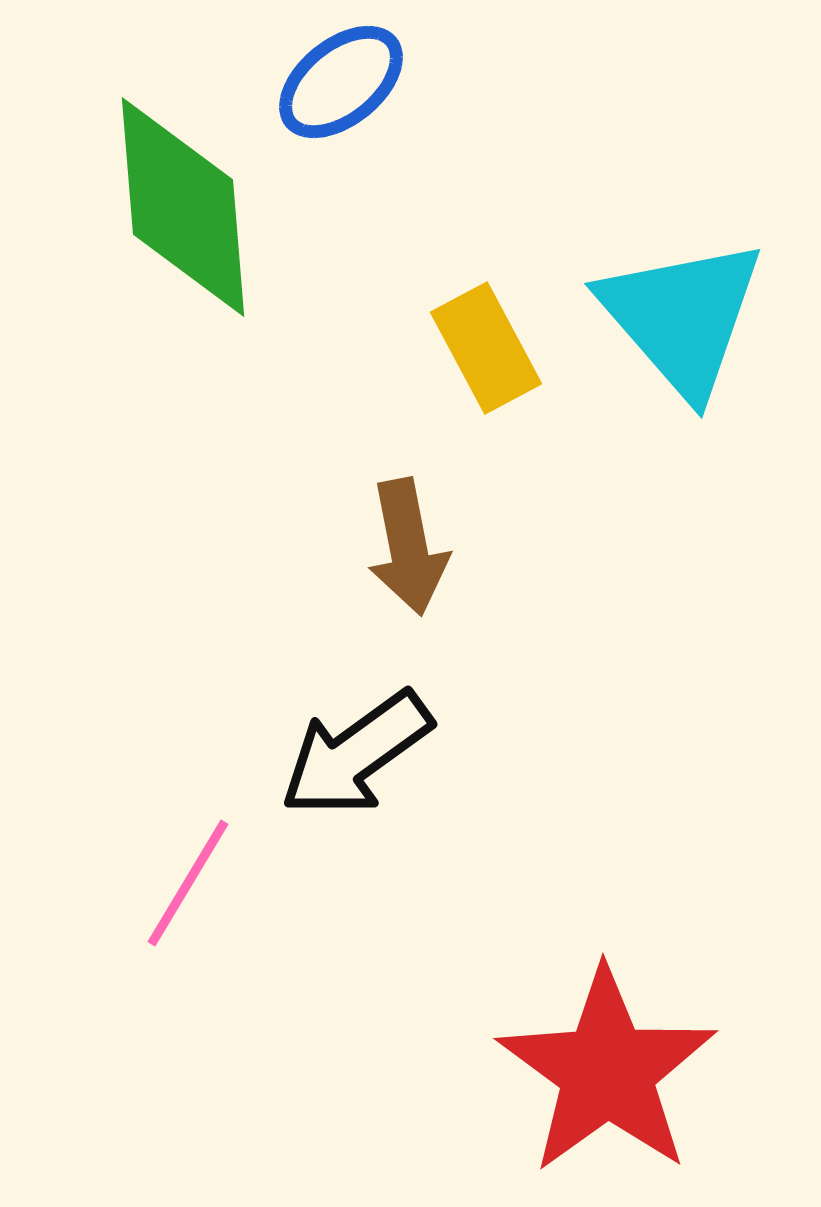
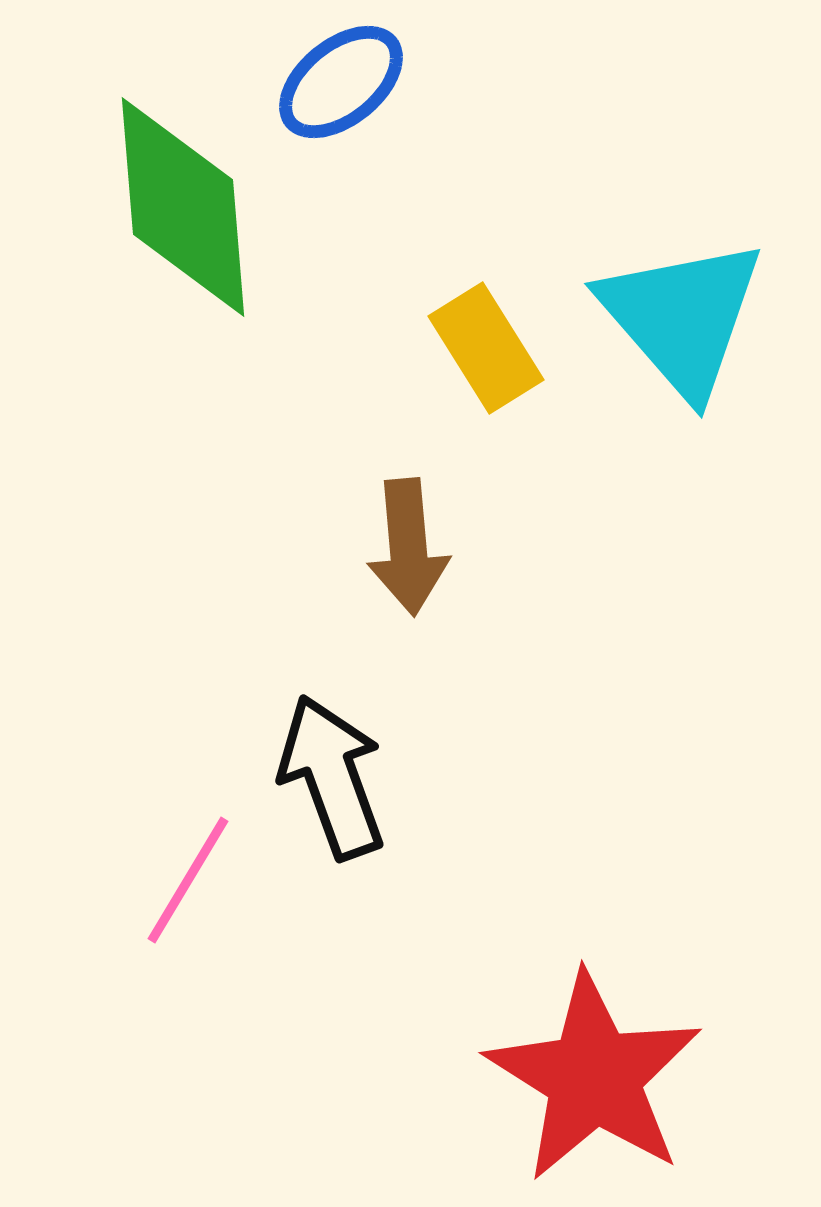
yellow rectangle: rotated 4 degrees counterclockwise
brown arrow: rotated 6 degrees clockwise
black arrow: moved 24 px left, 23 px down; rotated 106 degrees clockwise
pink line: moved 3 px up
red star: moved 13 px left, 6 px down; rotated 4 degrees counterclockwise
